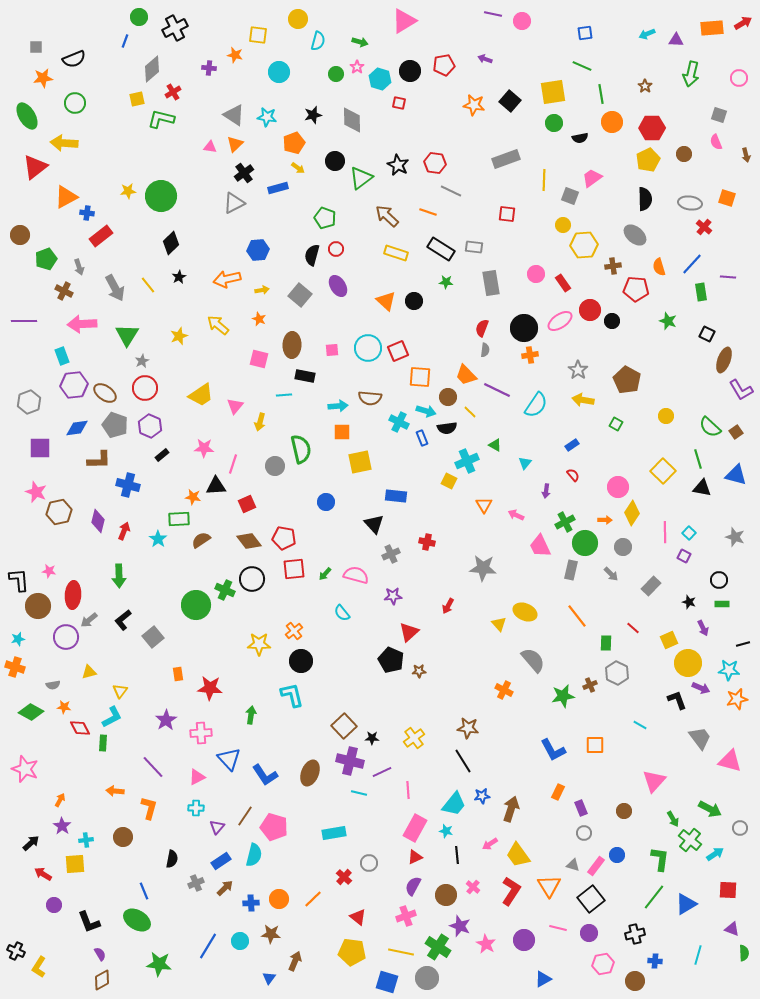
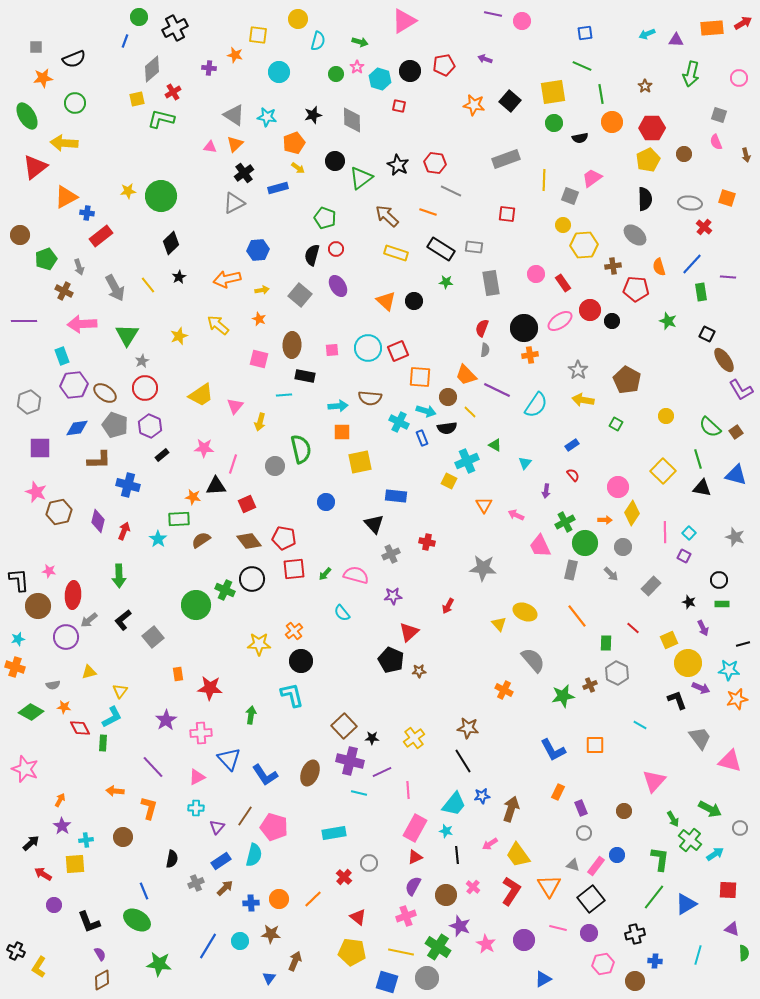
red square at (399, 103): moved 3 px down
brown ellipse at (724, 360): rotated 55 degrees counterclockwise
